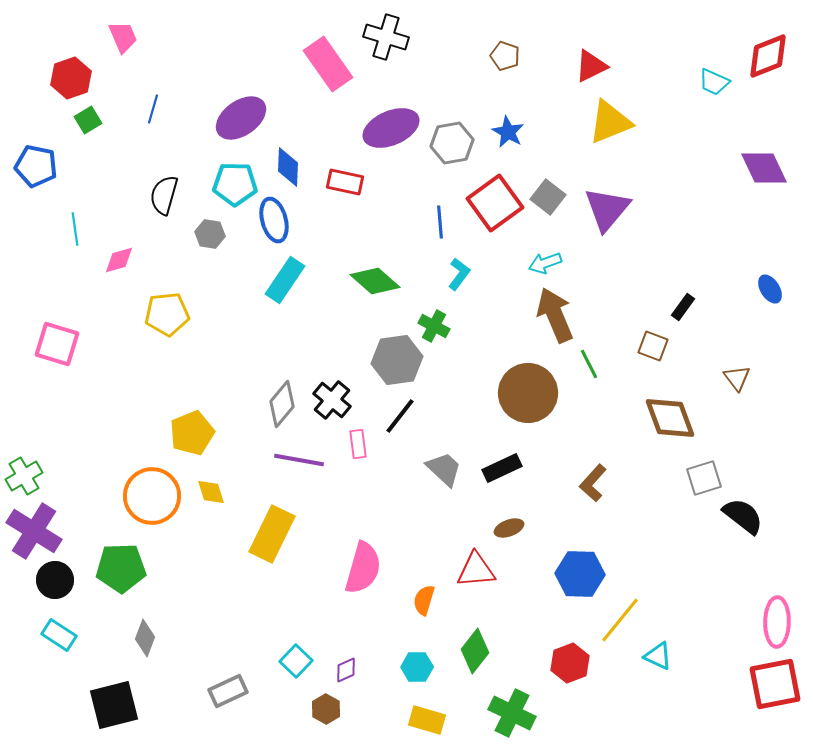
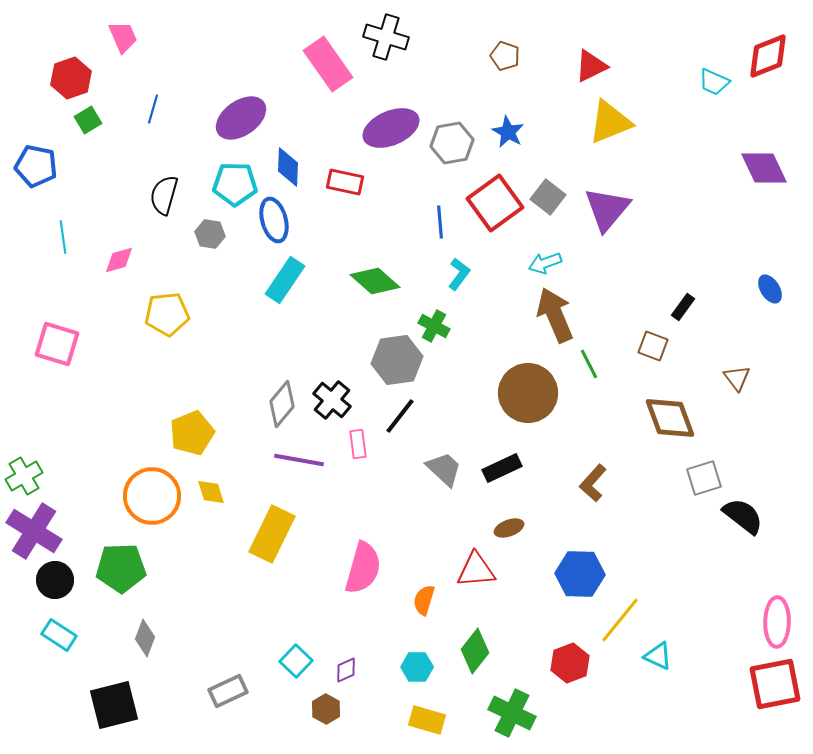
cyan line at (75, 229): moved 12 px left, 8 px down
